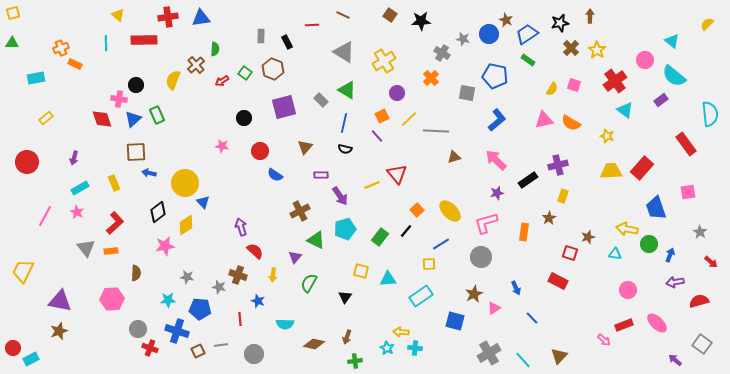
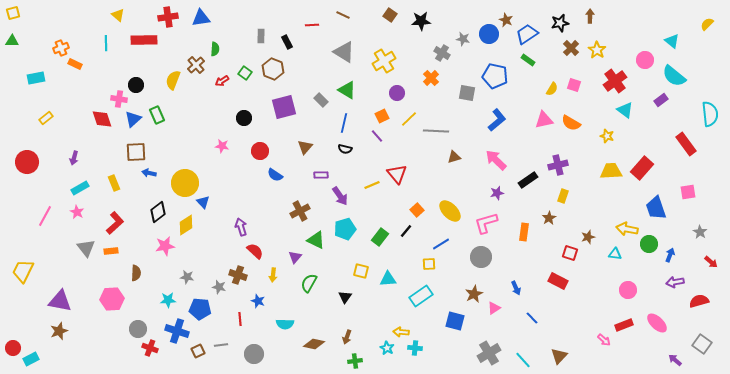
green triangle at (12, 43): moved 2 px up
